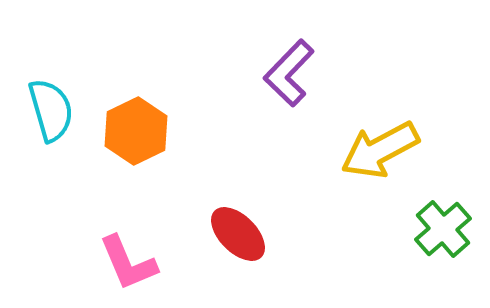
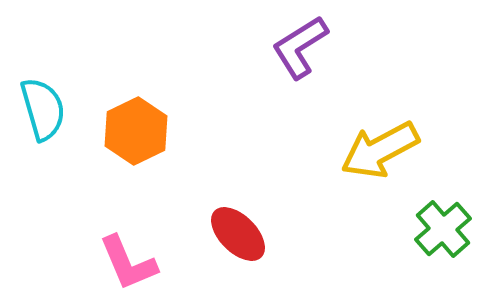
purple L-shape: moved 11 px right, 26 px up; rotated 14 degrees clockwise
cyan semicircle: moved 8 px left, 1 px up
